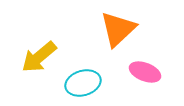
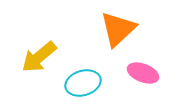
pink ellipse: moved 2 px left, 1 px down
